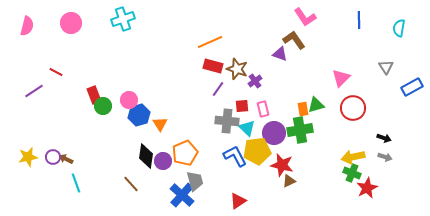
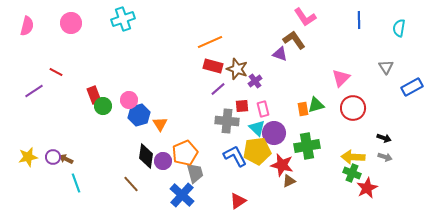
purple line at (218, 89): rotated 14 degrees clockwise
cyan triangle at (247, 128): moved 10 px right
green cross at (300, 130): moved 7 px right, 16 px down
yellow arrow at (353, 157): rotated 15 degrees clockwise
gray trapezoid at (195, 181): moved 8 px up
